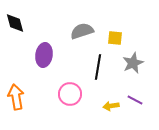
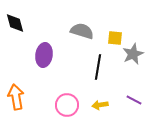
gray semicircle: rotated 35 degrees clockwise
gray star: moved 9 px up
pink circle: moved 3 px left, 11 px down
purple line: moved 1 px left
yellow arrow: moved 11 px left, 1 px up
